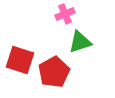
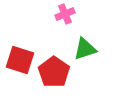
green triangle: moved 5 px right, 7 px down
red pentagon: rotated 8 degrees counterclockwise
